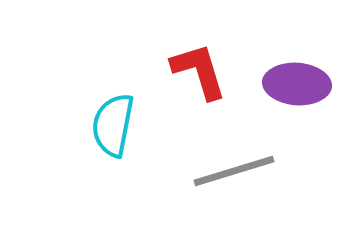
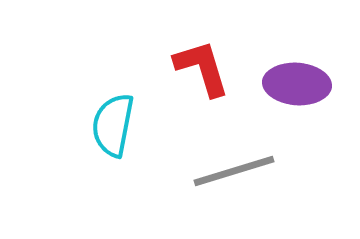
red L-shape: moved 3 px right, 3 px up
